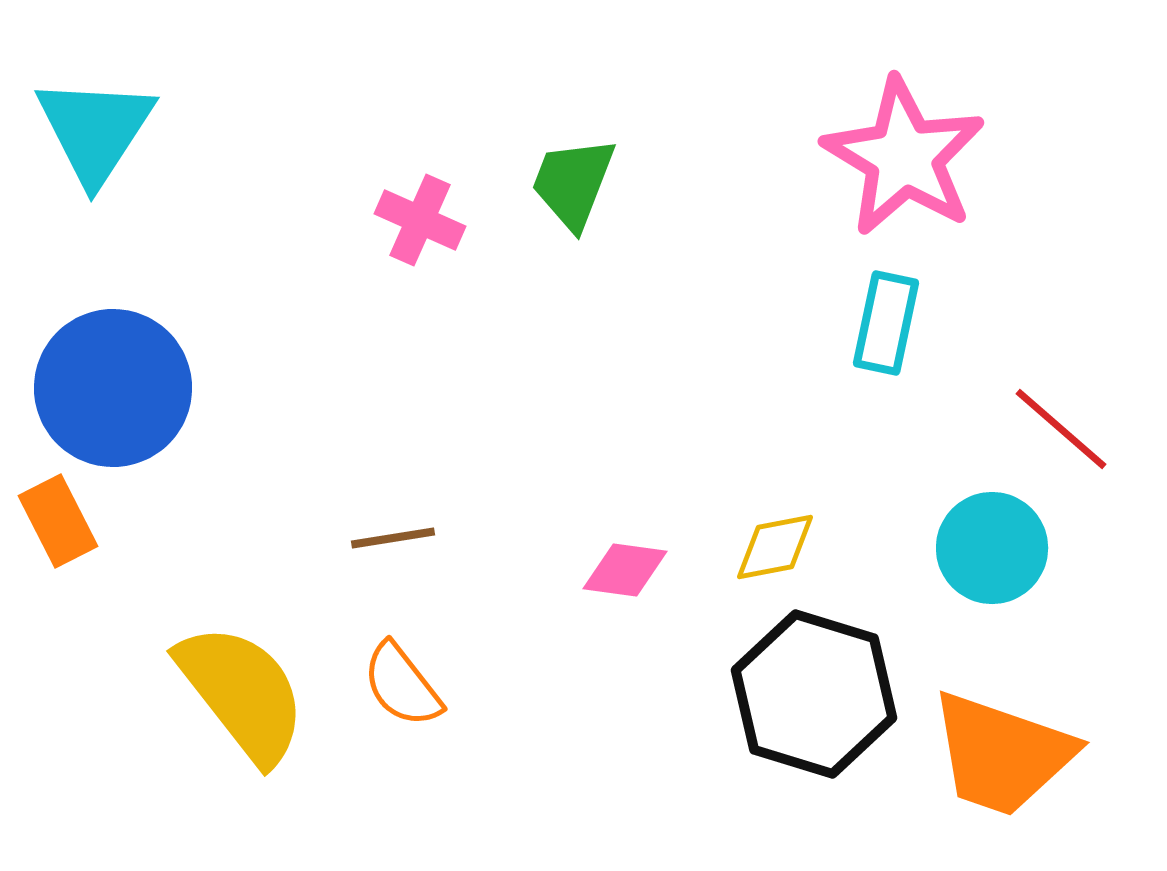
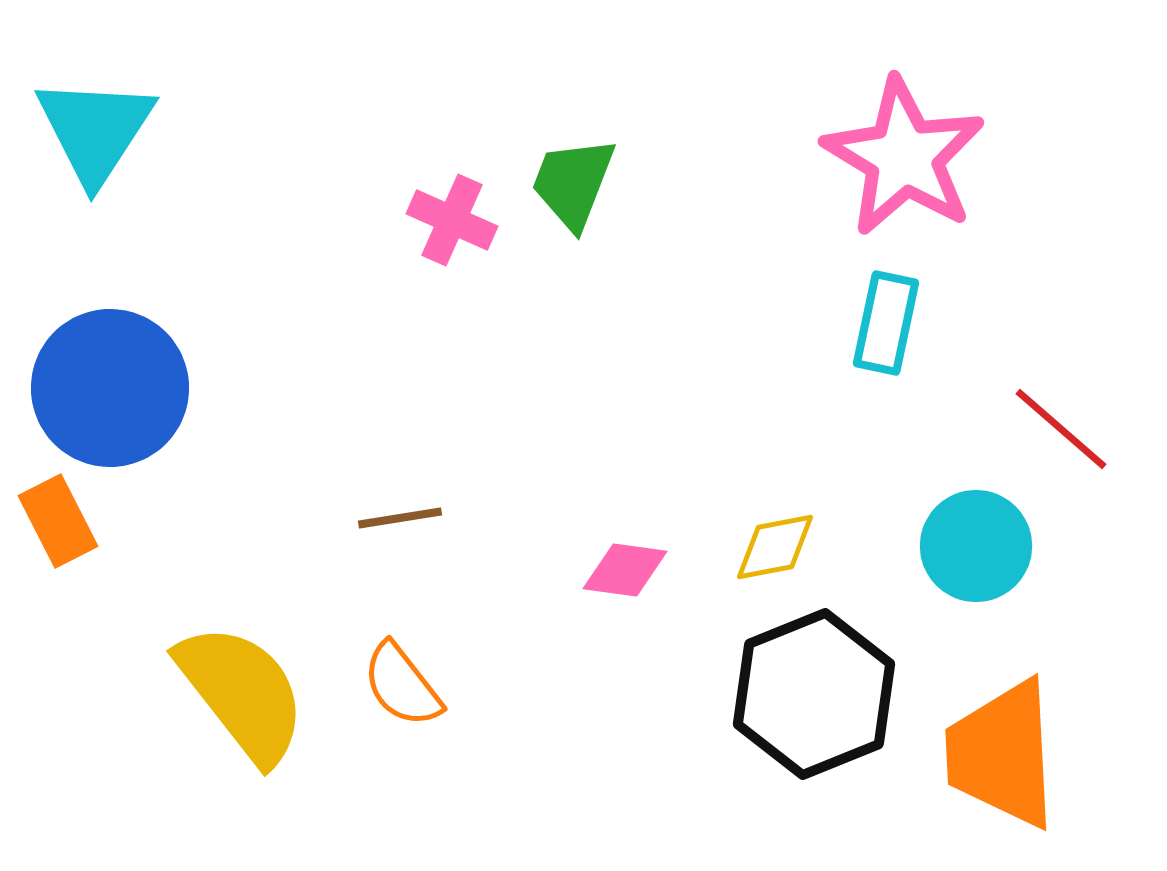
pink cross: moved 32 px right
blue circle: moved 3 px left
brown line: moved 7 px right, 20 px up
cyan circle: moved 16 px left, 2 px up
black hexagon: rotated 21 degrees clockwise
orange trapezoid: rotated 68 degrees clockwise
